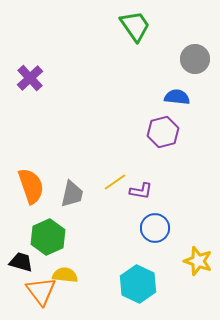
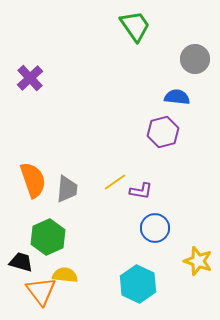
orange semicircle: moved 2 px right, 6 px up
gray trapezoid: moved 5 px left, 5 px up; rotated 8 degrees counterclockwise
